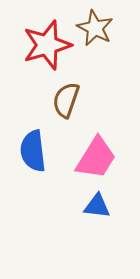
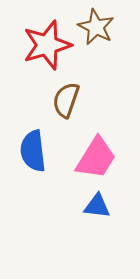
brown star: moved 1 px right, 1 px up
